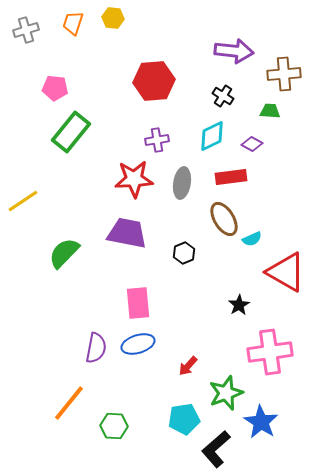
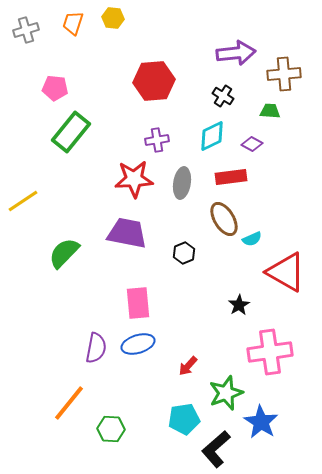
purple arrow: moved 2 px right, 2 px down; rotated 12 degrees counterclockwise
green hexagon: moved 3 px left, 3 px down
